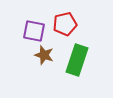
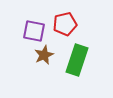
brown star: rotated 30 degrees clockwise
